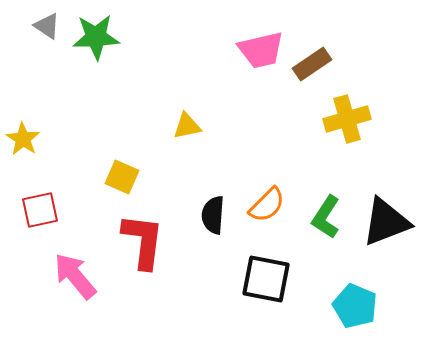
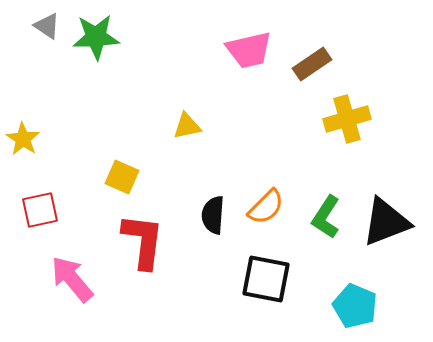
pink trapezoid: moved 12 px left
orange semicircle: moved 1 px left, 2 px down
pink arrow: moved 3 px left, 3 px down
